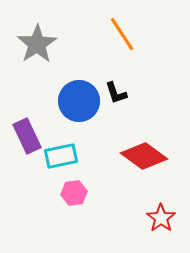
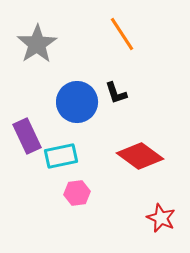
blue circle: moved 2 px left, 1 px down
red diamond: moved 4 px left
pink hexagon: moved 3 px right
red star: rotated 12 degrees counterclockwise
